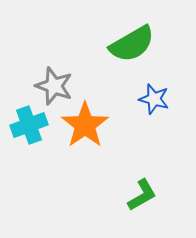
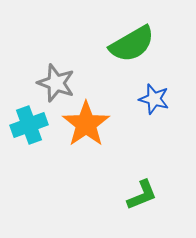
gray star: moved 2 px right, 3 px up
orange star: moved 1 px right, 1 px up
green L-shape: rotated 8 degrees clockwise
